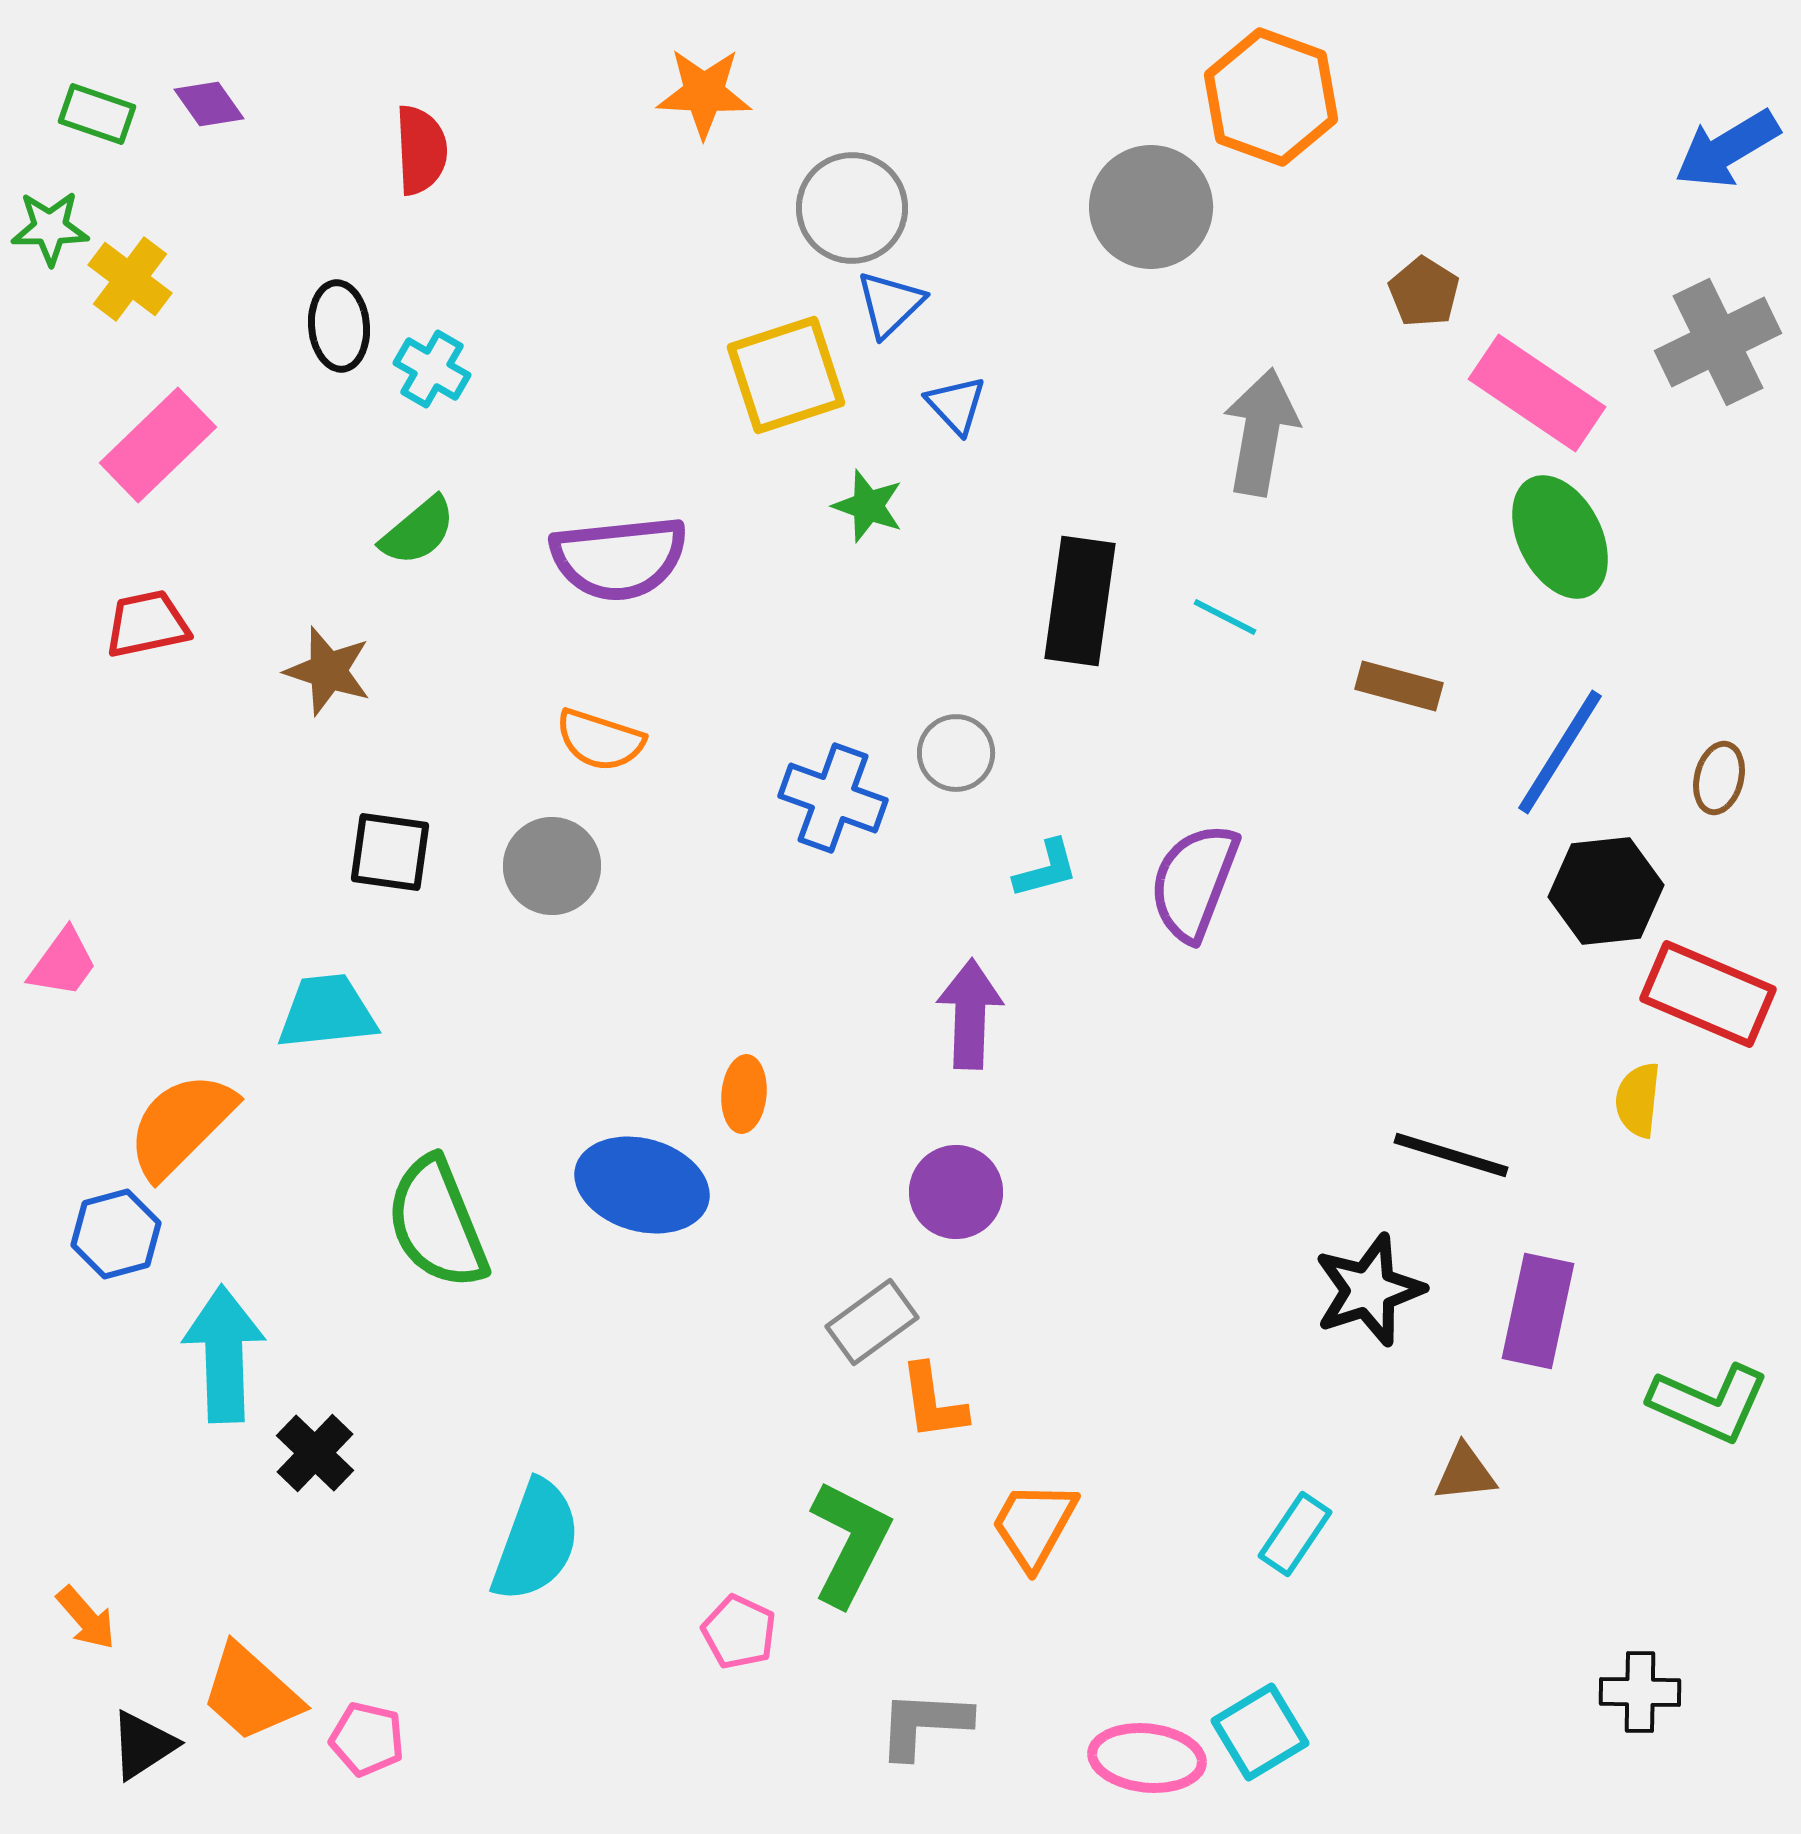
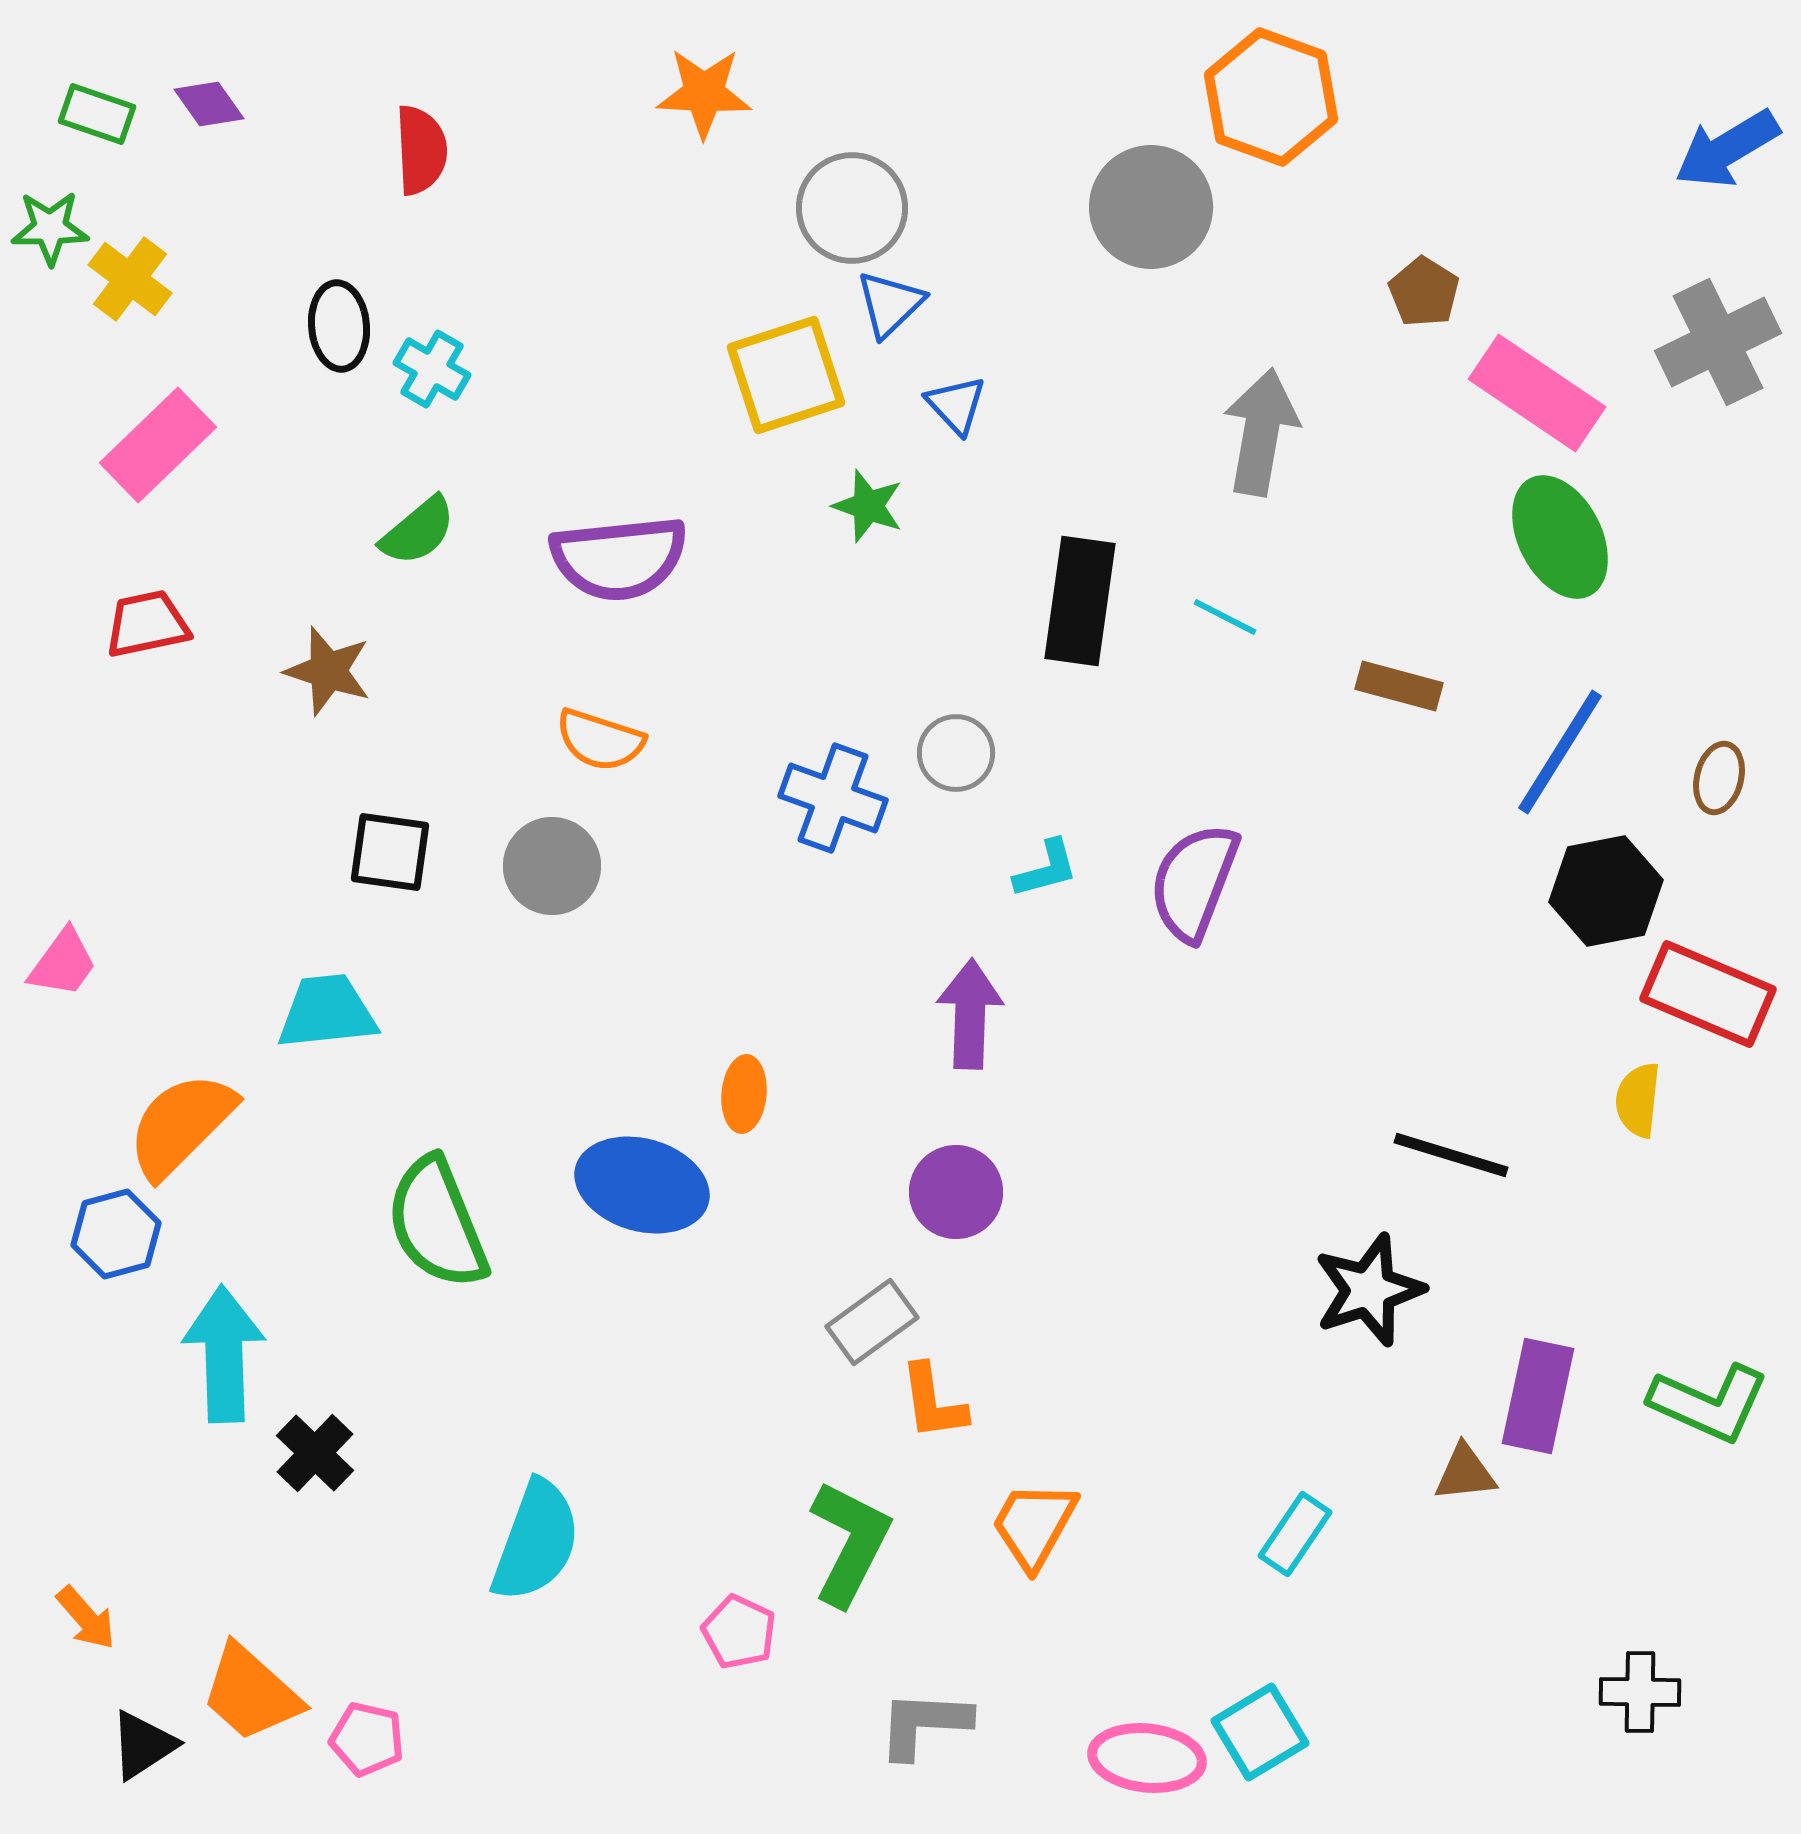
black hexagon at (1606, 891): rotated 5 degrees counterclockwise
purple rectangle at (1538, 1311): moved 85 px down
